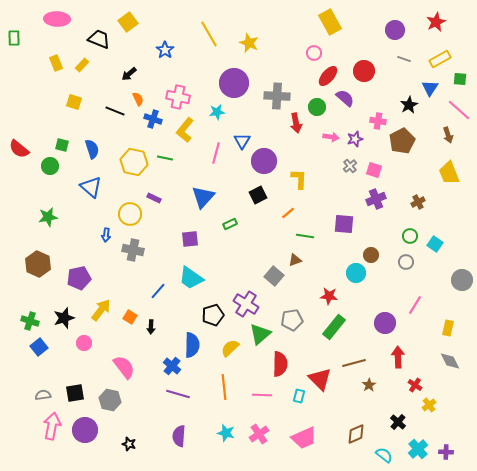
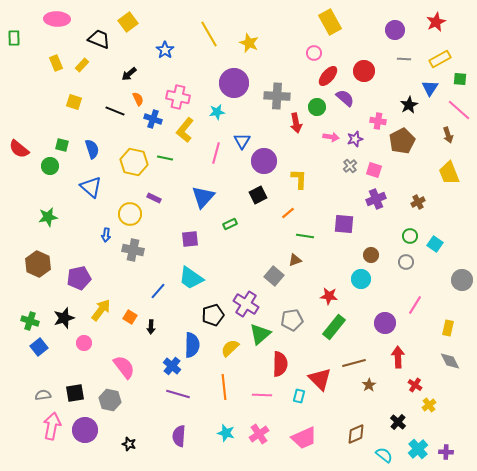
gray line at (404, 59): rotated 16 degrees counterclockwise
cyan circle at (356, 273): moved 5 px right, 6 px down
